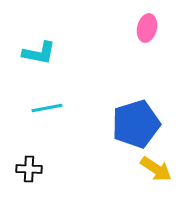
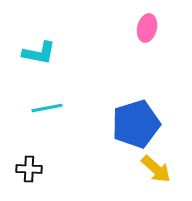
yellow arrow: rotated 8 degrees clockwise
